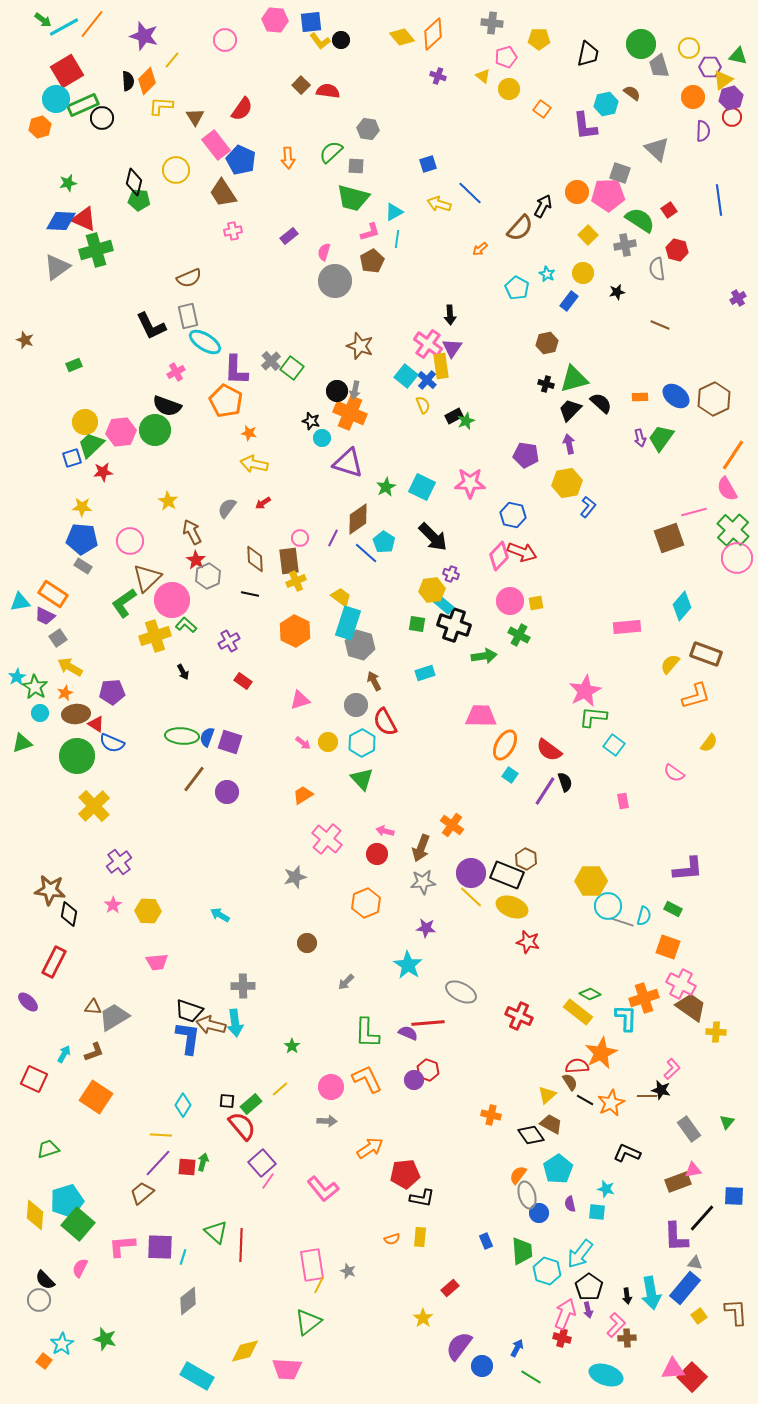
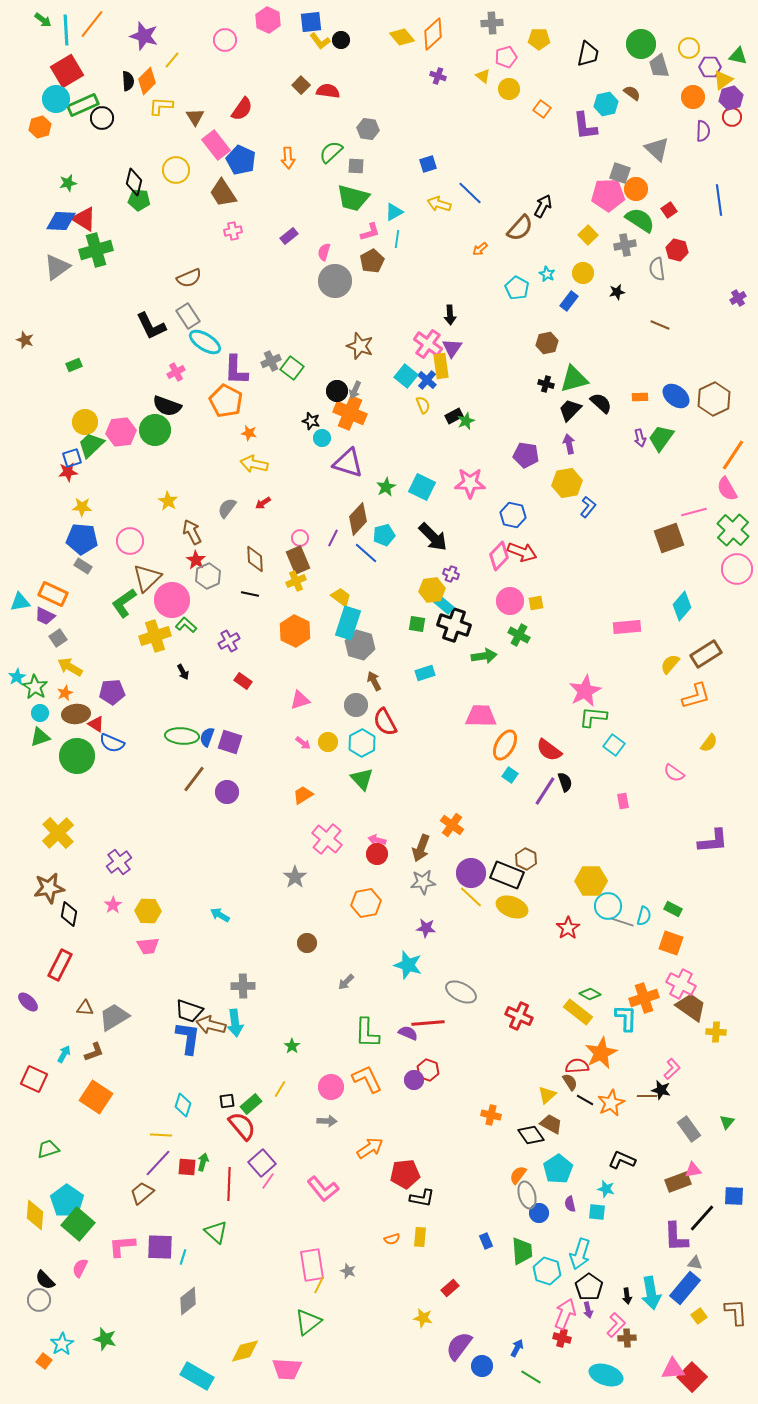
pink hexagon at (275, 20): moved 7 px left; rotated 20 degrees clockwise
gray cross at (492, 23): rotated 10 degrees counterclockwise
cyan line at (64, 27): moved 2 px right, 3 px down; rotated 64 degrees counterclockwise
orange circle at (577, 192): moved 59 px right, 3 px up
red triangle at (84, 219): rotated 8 degrees clockwise
gray rectangle at (188, 316): rotated 20 degrees counterclockwise
gray cross at (271, 361): rotated 18 degrees clockwise
gray arrow at (355, 390): rotated 12 degrees clockwise
red star at (103, 472): moved 35 px left
brown diamond at (358, 519): rotated 12 degrees counterclockwise
cyan pentagon at (384, 542): moved 7 px up; rotated 25 degrees clockwise
pink circle at (737, 558): moved 11 px down
brown rectangle at (289, 561): moved 9 px right, 1 px up; rotated 16 degrees counterclockwise
orange rectangle at (53, 594): rotated 8 degrees counterclockwise
brown rectangle at (706, 654): rotated 52 degrees counterclockwise
green triangle at (22, 743): moved 18 px right, 6 px up
yellow cross at (94, 806): moved 36 px left, 27 px down
pink arrow at (385, 831): moved 8 px left, 9 px down
purple L-shape at (688, 869): moved 25 px right, 28 px up
gray star at (295, 877): rotated 20 degrees counterclockwise
brown star at (50, 890): moved 1 px left, 2 px up; rotated 16 degrees counterclockwise
orange hexagon at (366, 903): rotated 12 degrees clockwise
red star at (528, 942): moved 40 px right, 14 px up; rotated 25 degrees clockwise
orange square at (668, 947): moved 3 px right, 4 px up
red rectangle at (54, 962): moved 6 px right, 3 px down
pink trapezoid at (157, 962): moved 9 px left, 16 px up
cyan star at (408, 965): rotated 16 degrees counterclockwise
brown triangle at (93, 1007): moved 8 px left, 1 px down
yellow line at (280, 1089): rotated 18 degrees counterclockwise
black square at (227, 1101): rotated 14 degrees counterclockwise
cyan diamond at (183, 1105): rotated 15 degrees counterclockwise
black L-shape at (627, 1153): moved 5 px left, 7 px down
cyan pentagon at (67, 1201): rotated 20 degrees counterclockwise
red line at (241, 1245): moved 12 px left, 61 px up
cyan arrow at (580, 1254): rotated 20 degrees counterclockwise
yellow star at (423, 1318): rotated 24 degrees counterclockwise
